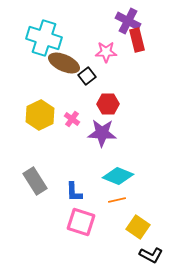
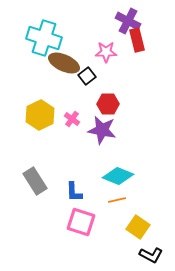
purple star: moved 3 px up; rotated 8 degrees clockwise
